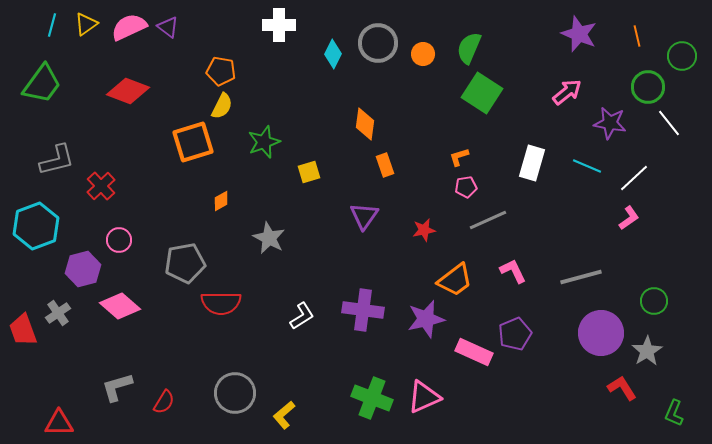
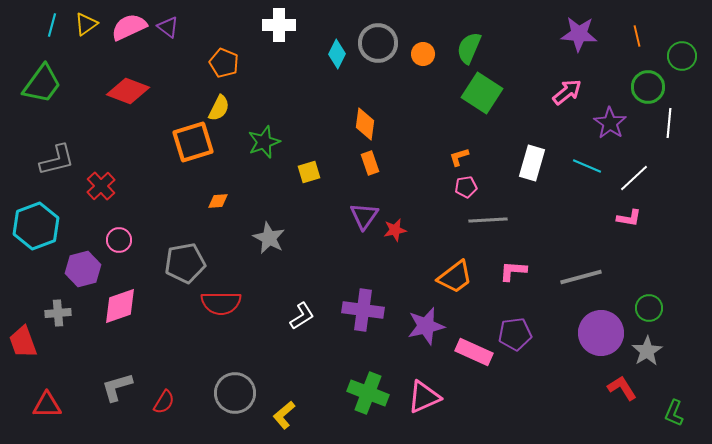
purple star at (579, 34): rotated 18 degrees counterclockwise
cyan diamond at (333, 54): moved 4 px right
orange pentagon at (221, 71): moved 3 px right, 8 px up; rotated 12 degrees clockwise
yellow semicircle at (222, 106): moved 3 px left, 2 px down
purple star at (610, 123): rotated 24 degrees clockwise
white line at (669, 123): rotated 44 degrees clockwise
orange rectangle at (385, 165): moved 15 px left, 2 px up
orange diamond at (221, 201): moved 3 px left; rotated 25 degrees clockwise
pink L-shape at (629, 218): rotated 45 degrees clockwise
gray line at (488, 220): rotated 21 degrees clockwise
red star at (424, 230): moved 29 px left
pink L-shape at (513, 271): rotated 60 degrees counterclockwise
orange trapezoid at (455, 280): moved 3 px up
green circle at (654, 301): moved 5 px left, 7 px down
pink diamond at (120, 306): rotated 60 degrees counterclockwise
gray cross at (58, 313): rotated 30 degrees clockwise
purple star at (426, 319): moved 7 px down
red trapezoid at (23, 330): moved 12 px down
purple pentagon at (515, 334): rotated 16 degrees clockwise
green cross at (372, 398): moved 4 px left, 5 px up
red triangle at (59, 423): moved 12 px left, 18 px up
